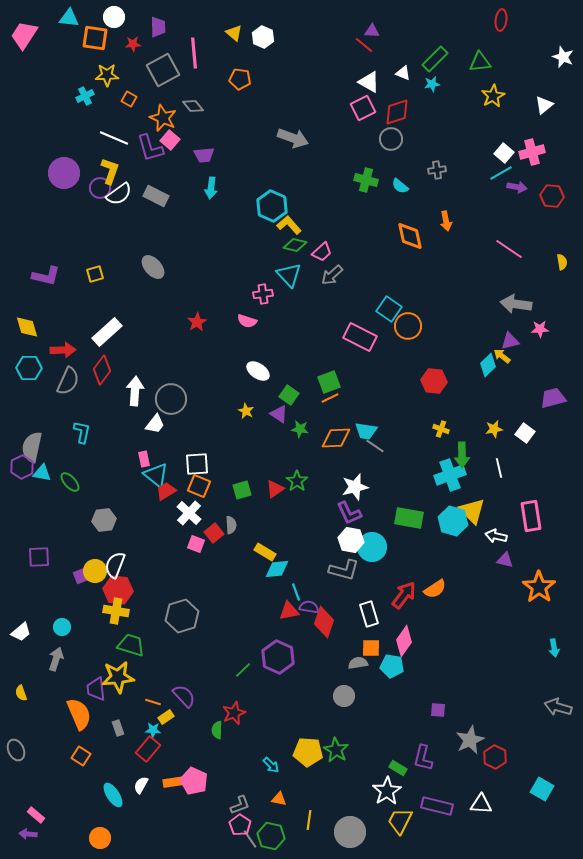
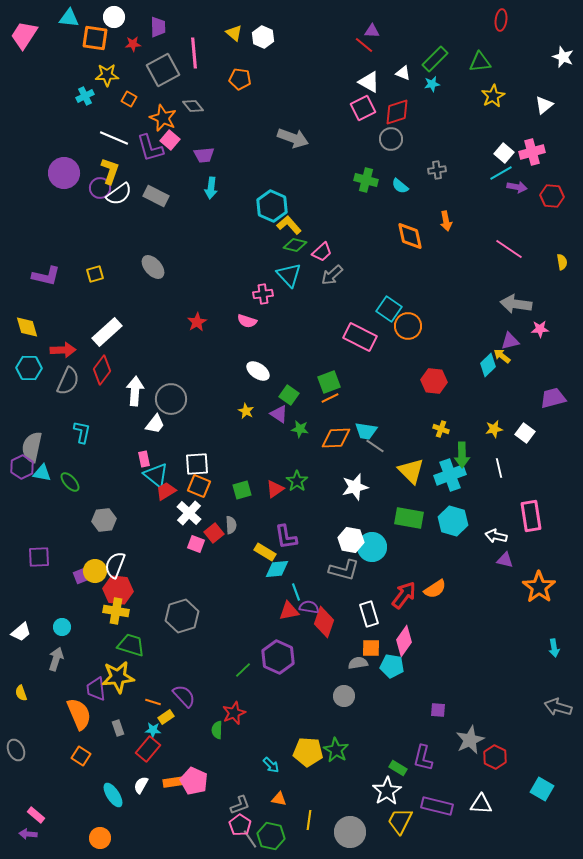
yellow triangle at (472, 511): moved 61 px left, 40 px up
purple L-shape at (349, 513): moved 63 px left, 24 px down; rotated 16 degrees clockwise
